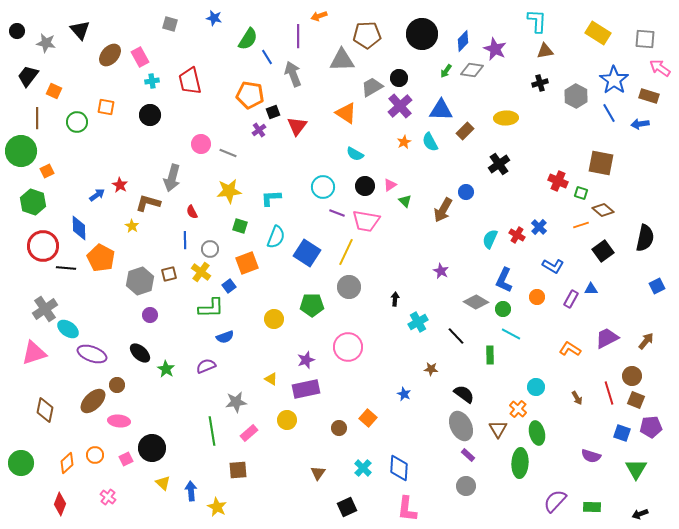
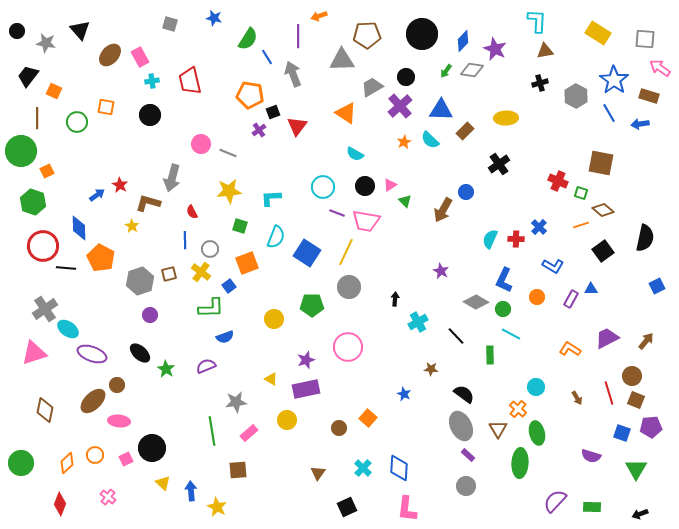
black circle at (399, 78): moved 7 px right, 1 px up
cyan semicircle at (430, 142): moved 2 px up; rotated 18 degrees counterclockwise
red cross at (517, 235): moved 1 px left, 4 px down; rotated 28 degrees counterclockwise
